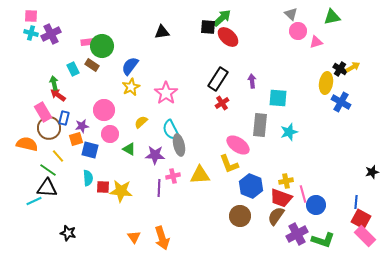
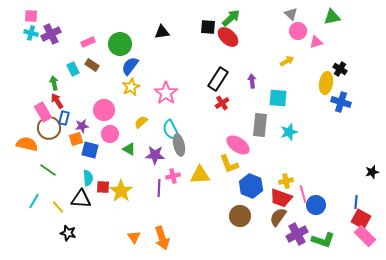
green arrow at (222, 18): moved 9 px right
pink rectangle at (88, 42): rotated 16 degrees counterclockwise
green circle at (102, 46): moved 18 px right, 2 px up
yellow arrow at (353, 67): moved 66 px left, 6 px up
red arrow at (58, 95): moved 1 px left, 6 px down; rotated 21 degrees clockwise
blue cross at (341, 102): rotated 12 degrees counterclockwise
yellow line at (58, 156): moved 51 px down
black triangle at (47, 188): moved 34 px right, 11 px down
yellow star at (121, 191): rotated 30 degrees clockwise
cyan line at (34, 201): rotated 35 degrees counterclockwise
brown semicircle at (276, 216): moved 2 px right, 1 px down
